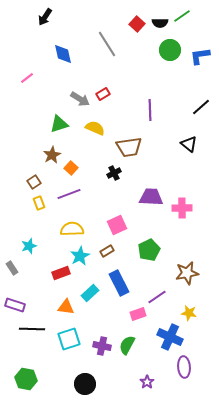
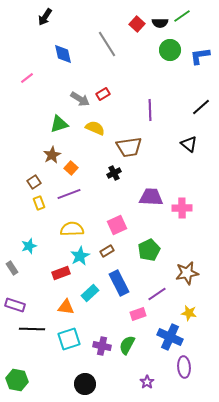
purple line at (157, 297): moved 3 px up
green hexagon at (26, 379): moved 9 px left, 1 px down
